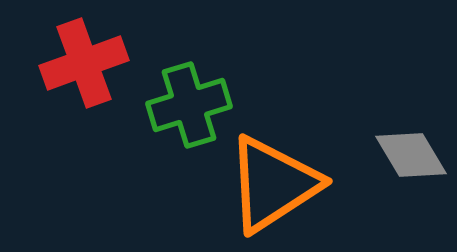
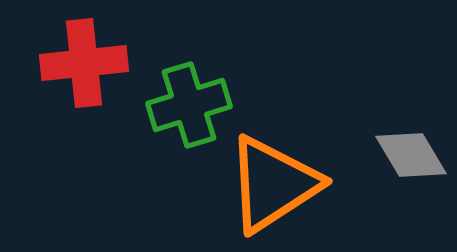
red cross: rotated 14 degrees clockwise
